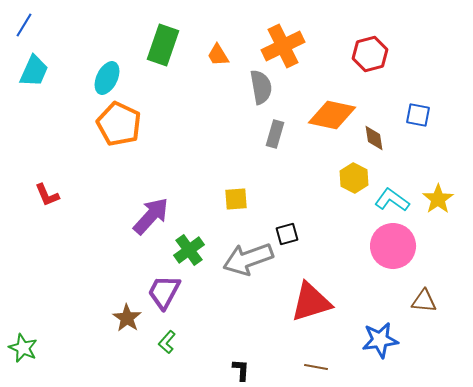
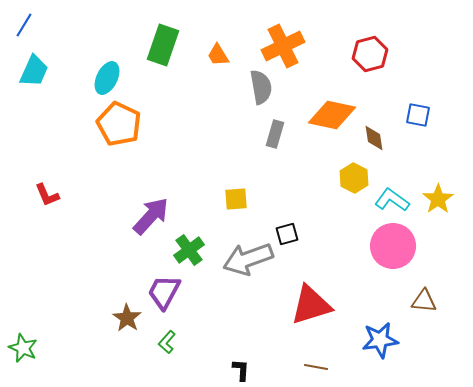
red triangle: moved 3 px down
